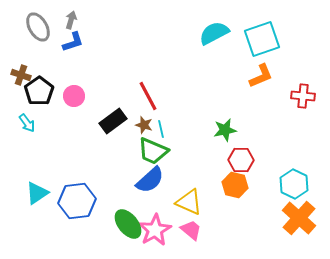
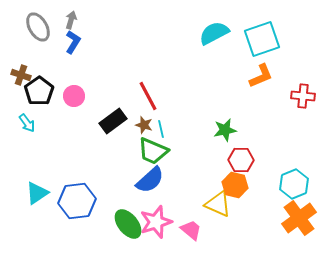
blue L-shape: rotated 40 degrees counterclockwise
cyan hexagon: rotated 12 degrees clockwise
yellow triangle: moved 29 px right, 2 px down
orange cross: rotated 12 degrees clockwise
pink star: moved 1 px right, 8 px up; rotated 12 degrees clockwise
